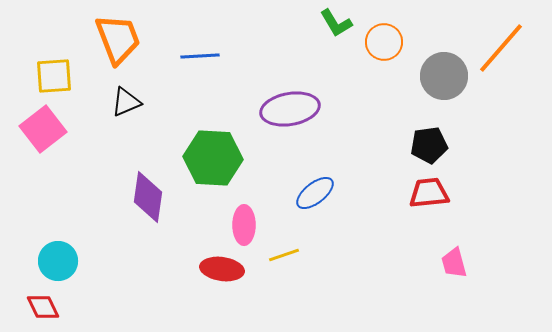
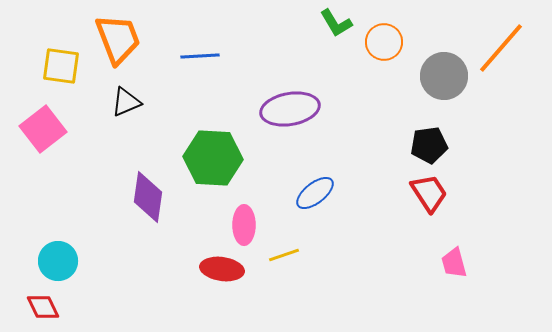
yellow square: moved 7 px right, 10 px up; rotated 12 degrees clockwise
red trapezoid: rotated 63 degrees clockwise
